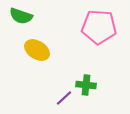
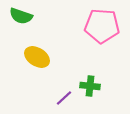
pink pentagon: moved 3 px right, 1 px up
yellow ellipse: moved 7 px down
green cross: moved 4 px right, 1 px down
